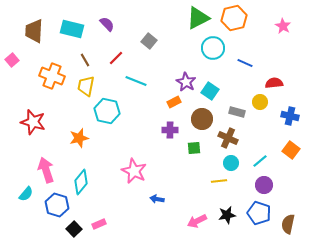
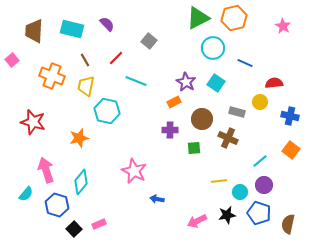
cyan square at (210, 91): moved 6 px right, 8 px up
cyan circle at (231, 163): moved 9 px right, 29 px down
